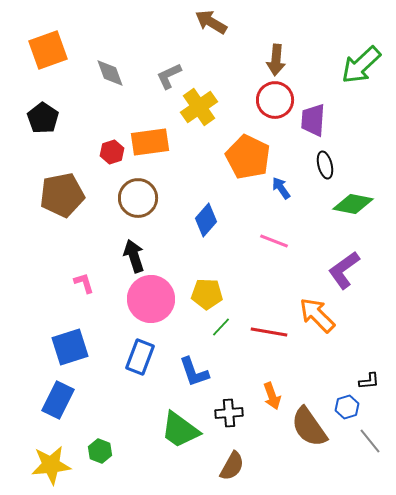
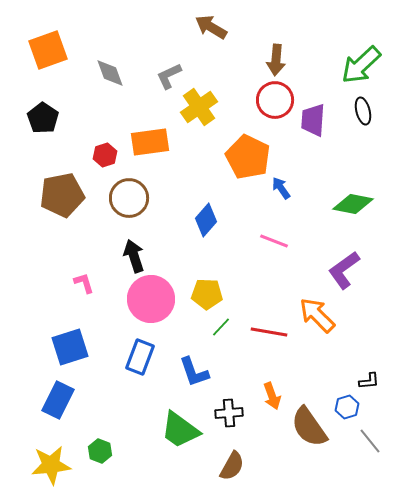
brown arrow at (211, 22): moved 5 px down
red hexagon at (112, 152): moved 7 px left, 3 px down
black ellipse at (325, 165): moved 38 px right, 54 px up
brown circle at (138, 198): moved 9 px left
